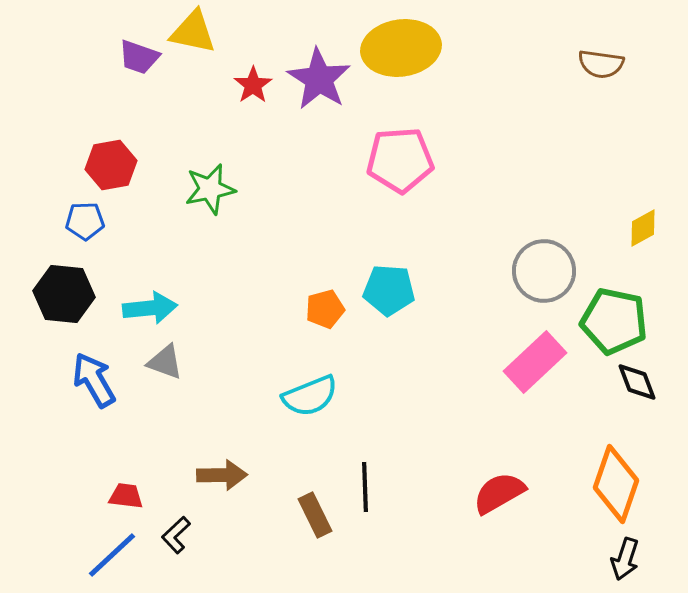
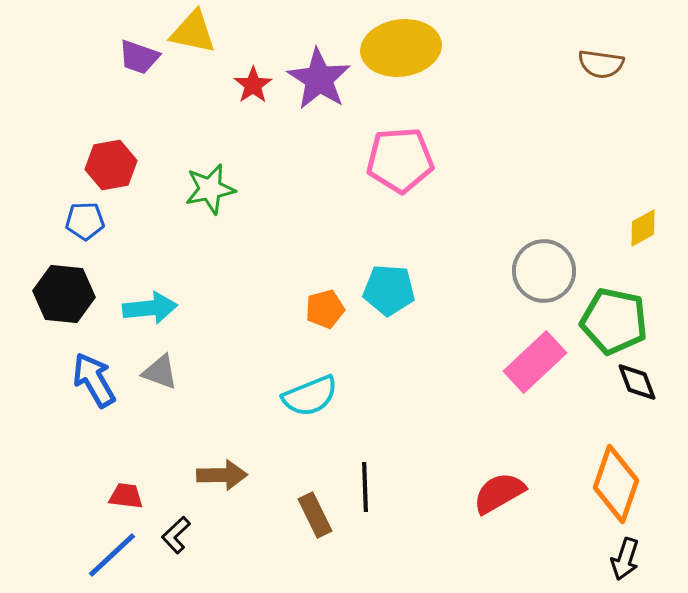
gray triangle: moved 5 px left, 10 px down
